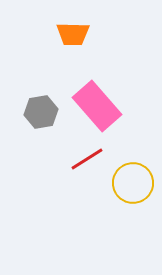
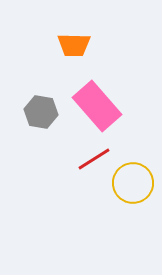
orange trapezoid: moved 1 px right, 11 px down
gray hexagon: rotated 20 degrees clockwise
red line: moved 7 px right
